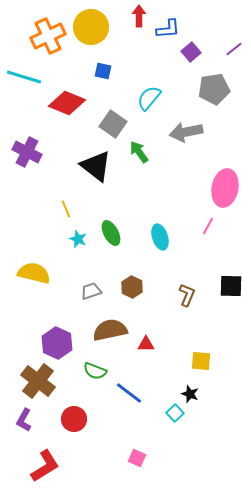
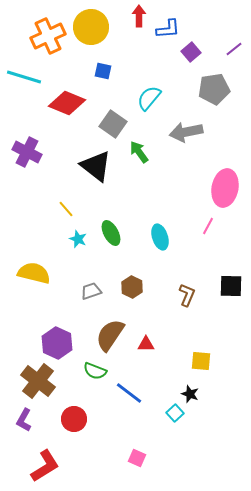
yellow line: rotated 18 degrees counterclockwise
brown semicircle: moved 5 px down; rotated 44 degrees counterclockwise
